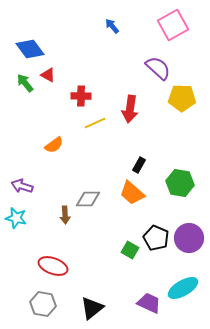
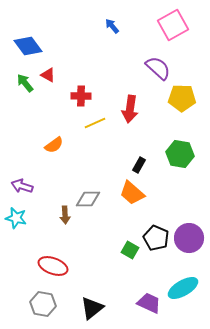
blue diamond: moved 2 px left, 3 px up
green hexagon: moved 29 px up
